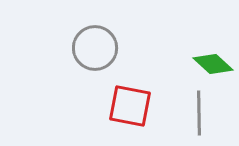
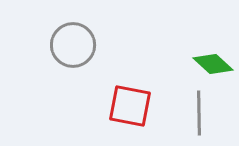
gray circle: moved 22 px left, 3 px up
